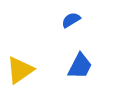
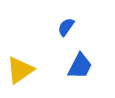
blue semicircle: moved 5 px left, 7 px down; rotated 24 degrees counterclockwise
